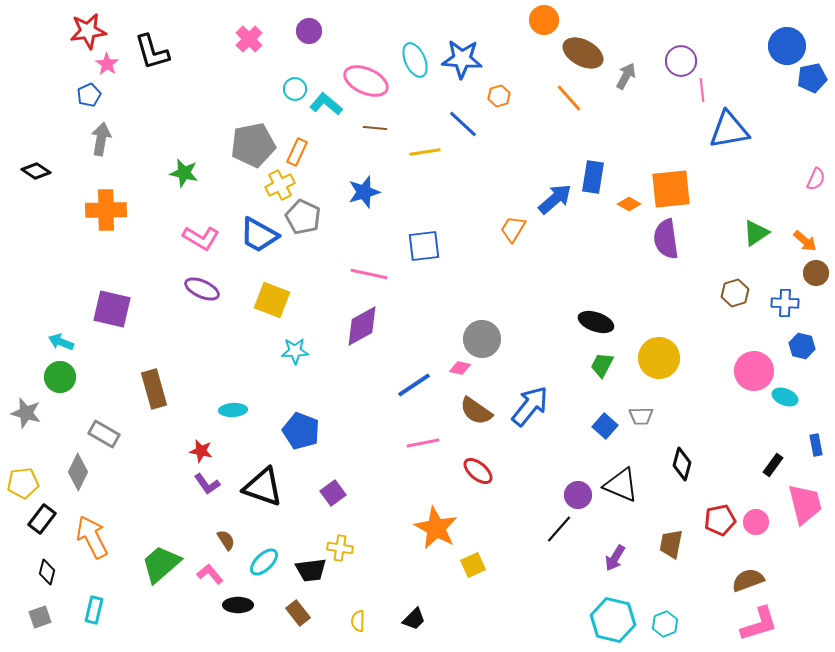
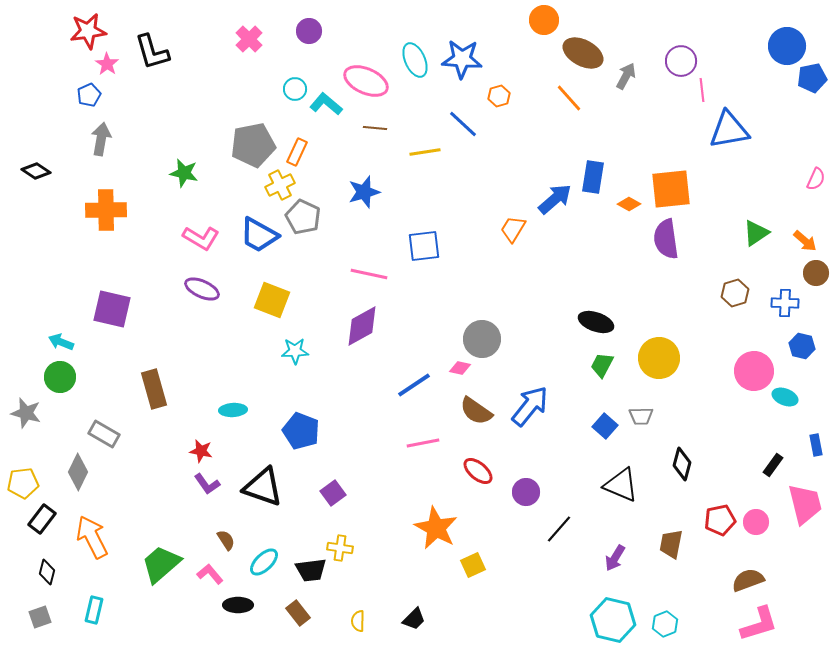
purple circle at (578, 495): moved 52 px left, 3 px up
